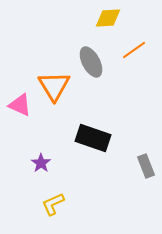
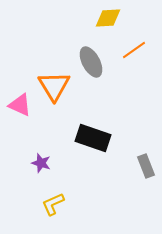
purple star: rotated 18 degrees counterclockwise
